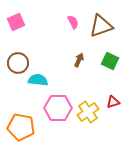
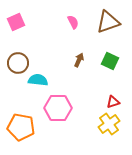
brown triangle: moved 7 px right, 4 px up
yellow cross: moved 21 px right, 12 px down
